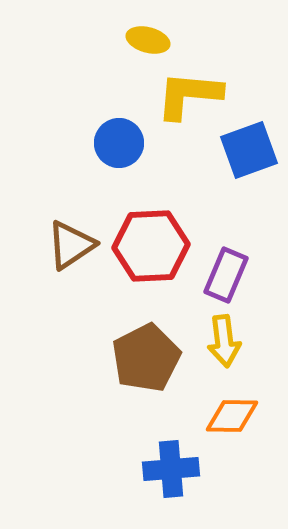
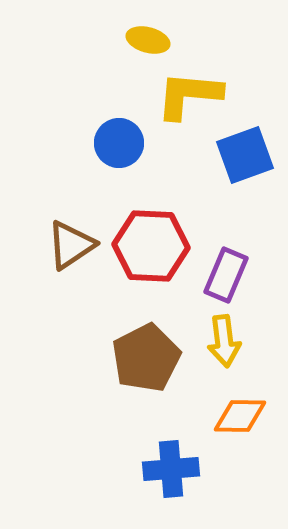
blue square: moved 4 px left, 5 px down
red hexagon: rotated 6 degrees clockwise
orange diamond: moved 8 px right
